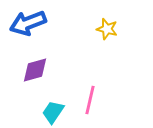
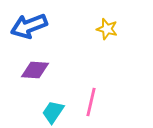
blue arrow: moved 1 px right, 3 px down
purple diamond: rotated 20 degrees clockwise
pink line: moved 1 px right, 2 px down
